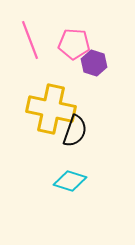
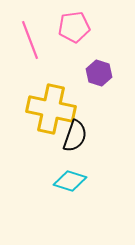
pink pentagon: moved 17 px up; rotated 12 degrees counterclockwise
purple hexagon: moved 5 px right, 10 px down
black semicircle: moved 5 px down
